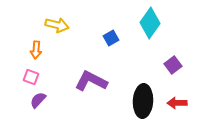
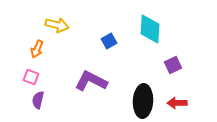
cyan diamond: moved 6 px down; rotated 32 degrees counterclockwise
blue square: moved 2 px left, 3 px down
orange arrow: moved 1 px right, 1 px up; rotated 18 degrees clockwise
purple square: rotated 12 degrees clockwise
purple semicircle: rotated 30 degrees counterclockwise
